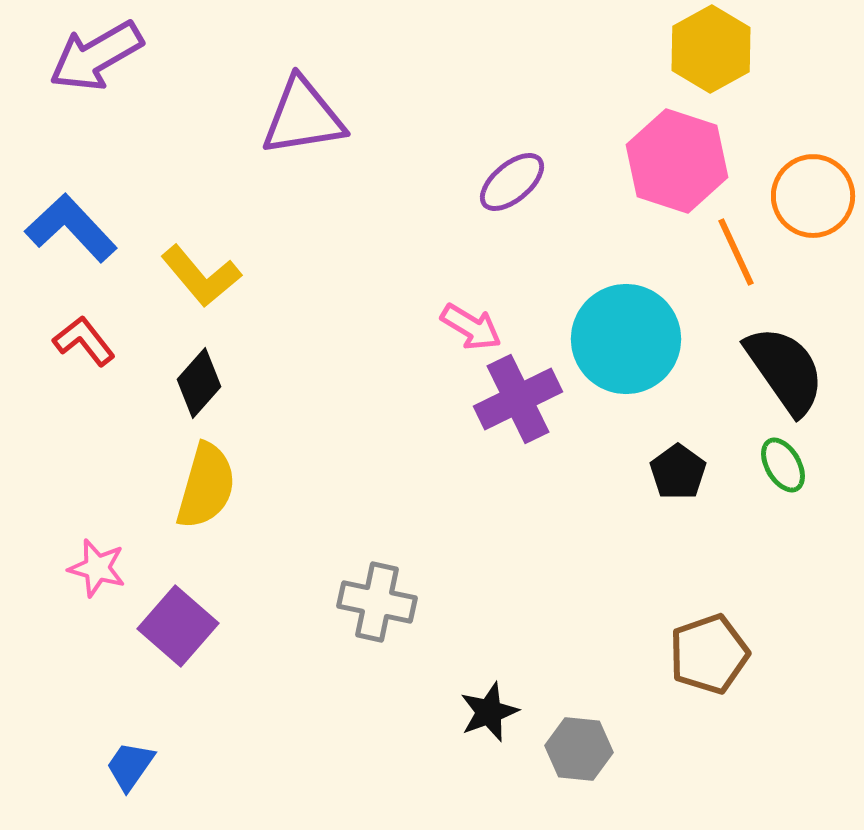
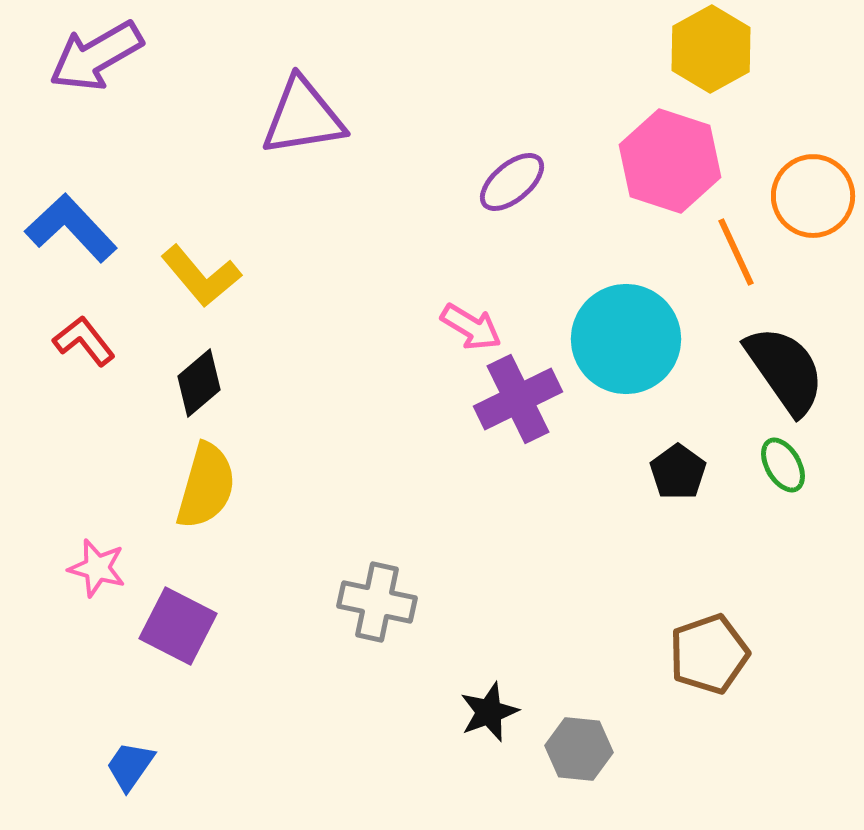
pink hexagon: moved 7 px left
black diamond: rotated 8 degrees clockwise
purple square: rotated 14 degrees counterclockwise
